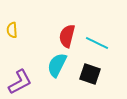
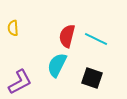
yellow semicircle: moved 1 px right, 2 px up
cyan line: moved 1 px left, 4 px up
black square: moved 2 px right, 4 px down
